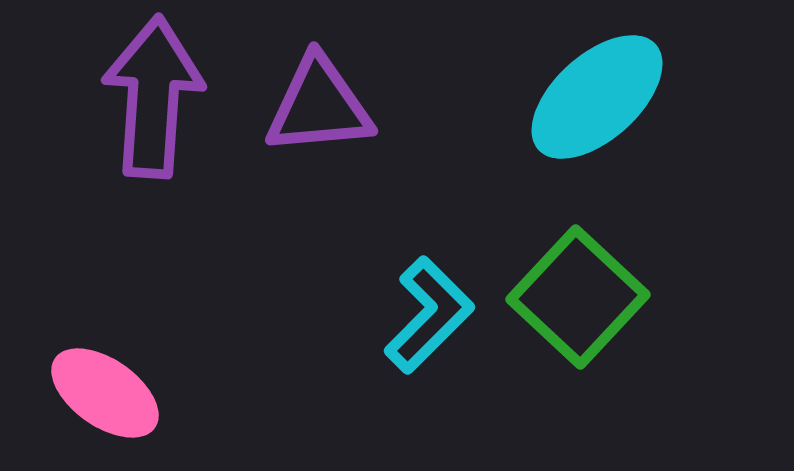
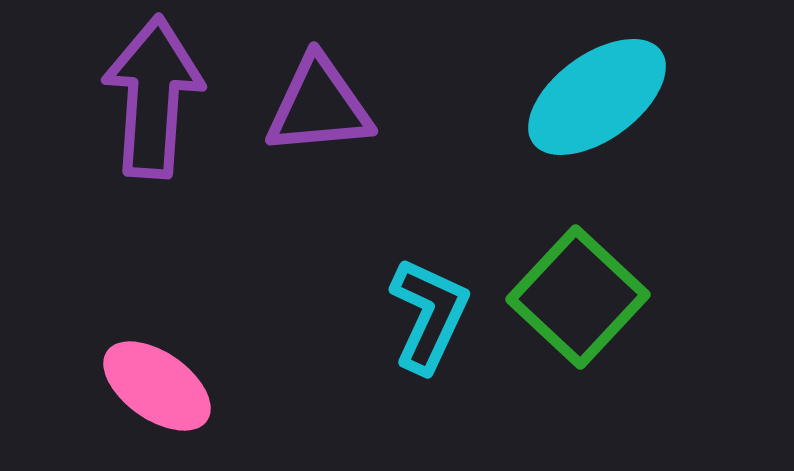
cyan ellipse: rotated 6 degrees clockwise
cyan L-shape: rotated 20 degrees counterclockwise
pink ellipse: moved 52 px right, 7 px up
